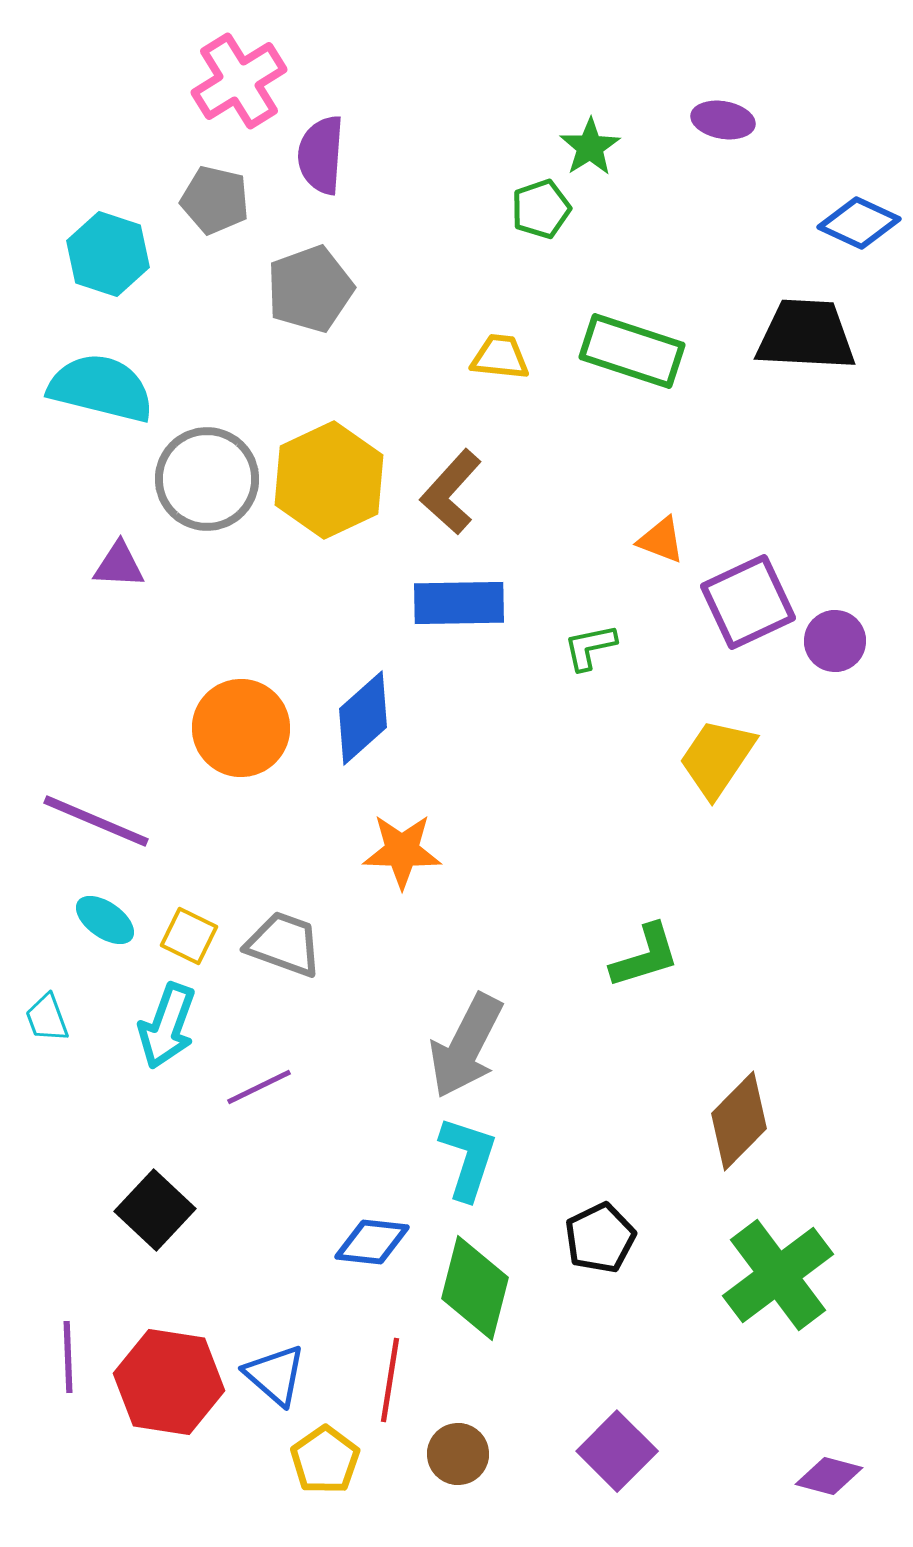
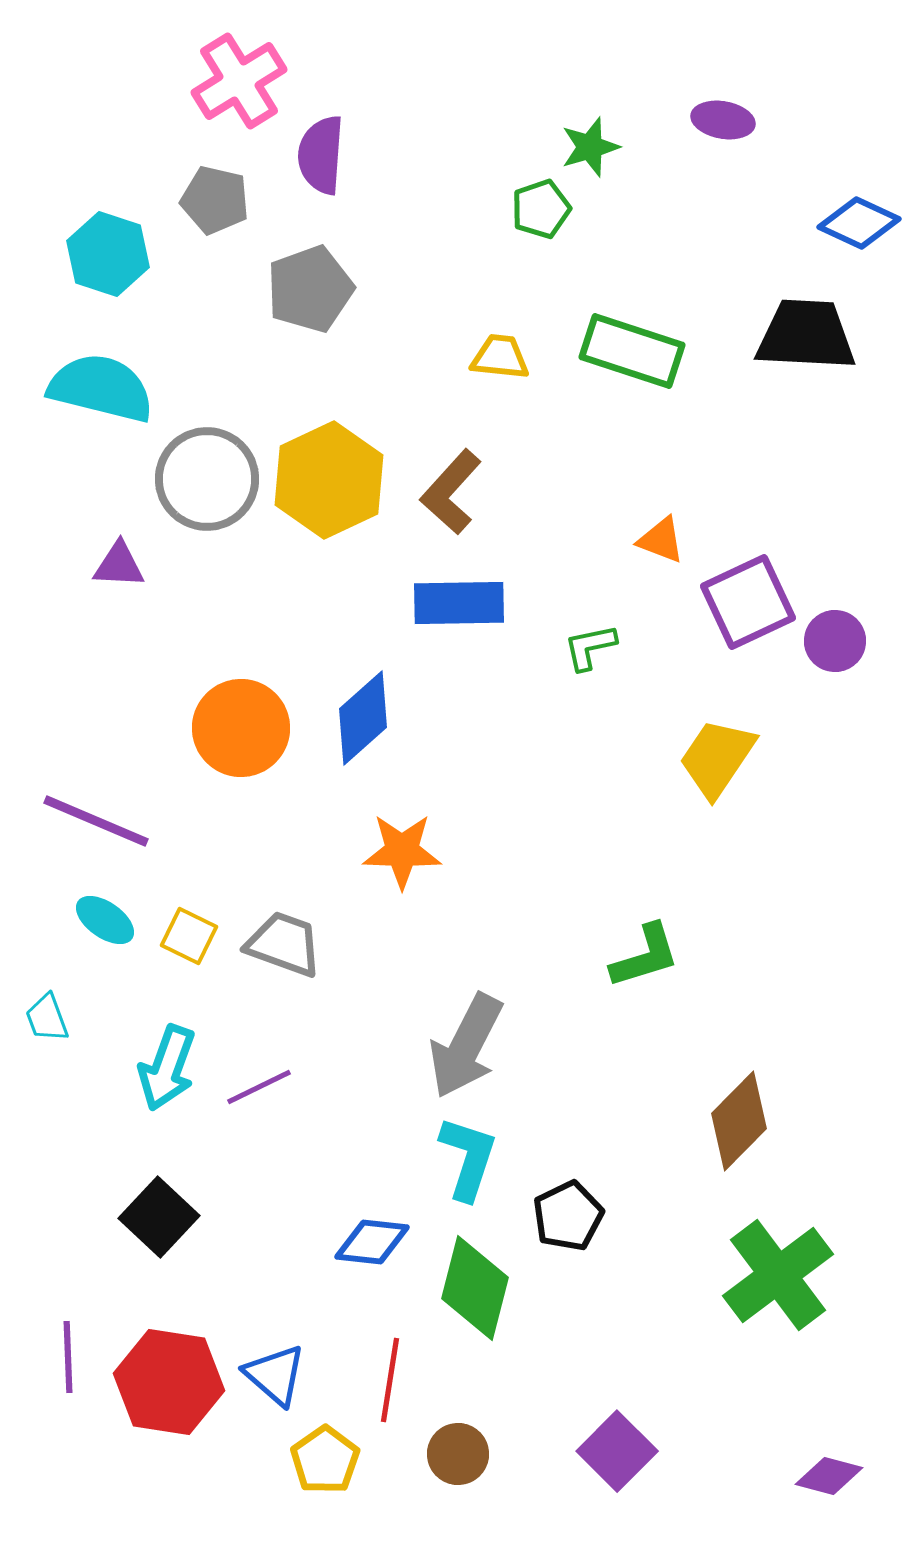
green star at (590, 147): rotated 16 degrees clockwise
cyan arrow at (167, 1026): moved 42 px down
black square at (155, 1210): moved 4 px right, 7 px down
black pentagon at (600, 1238): moved 32 px left, 22 px up
